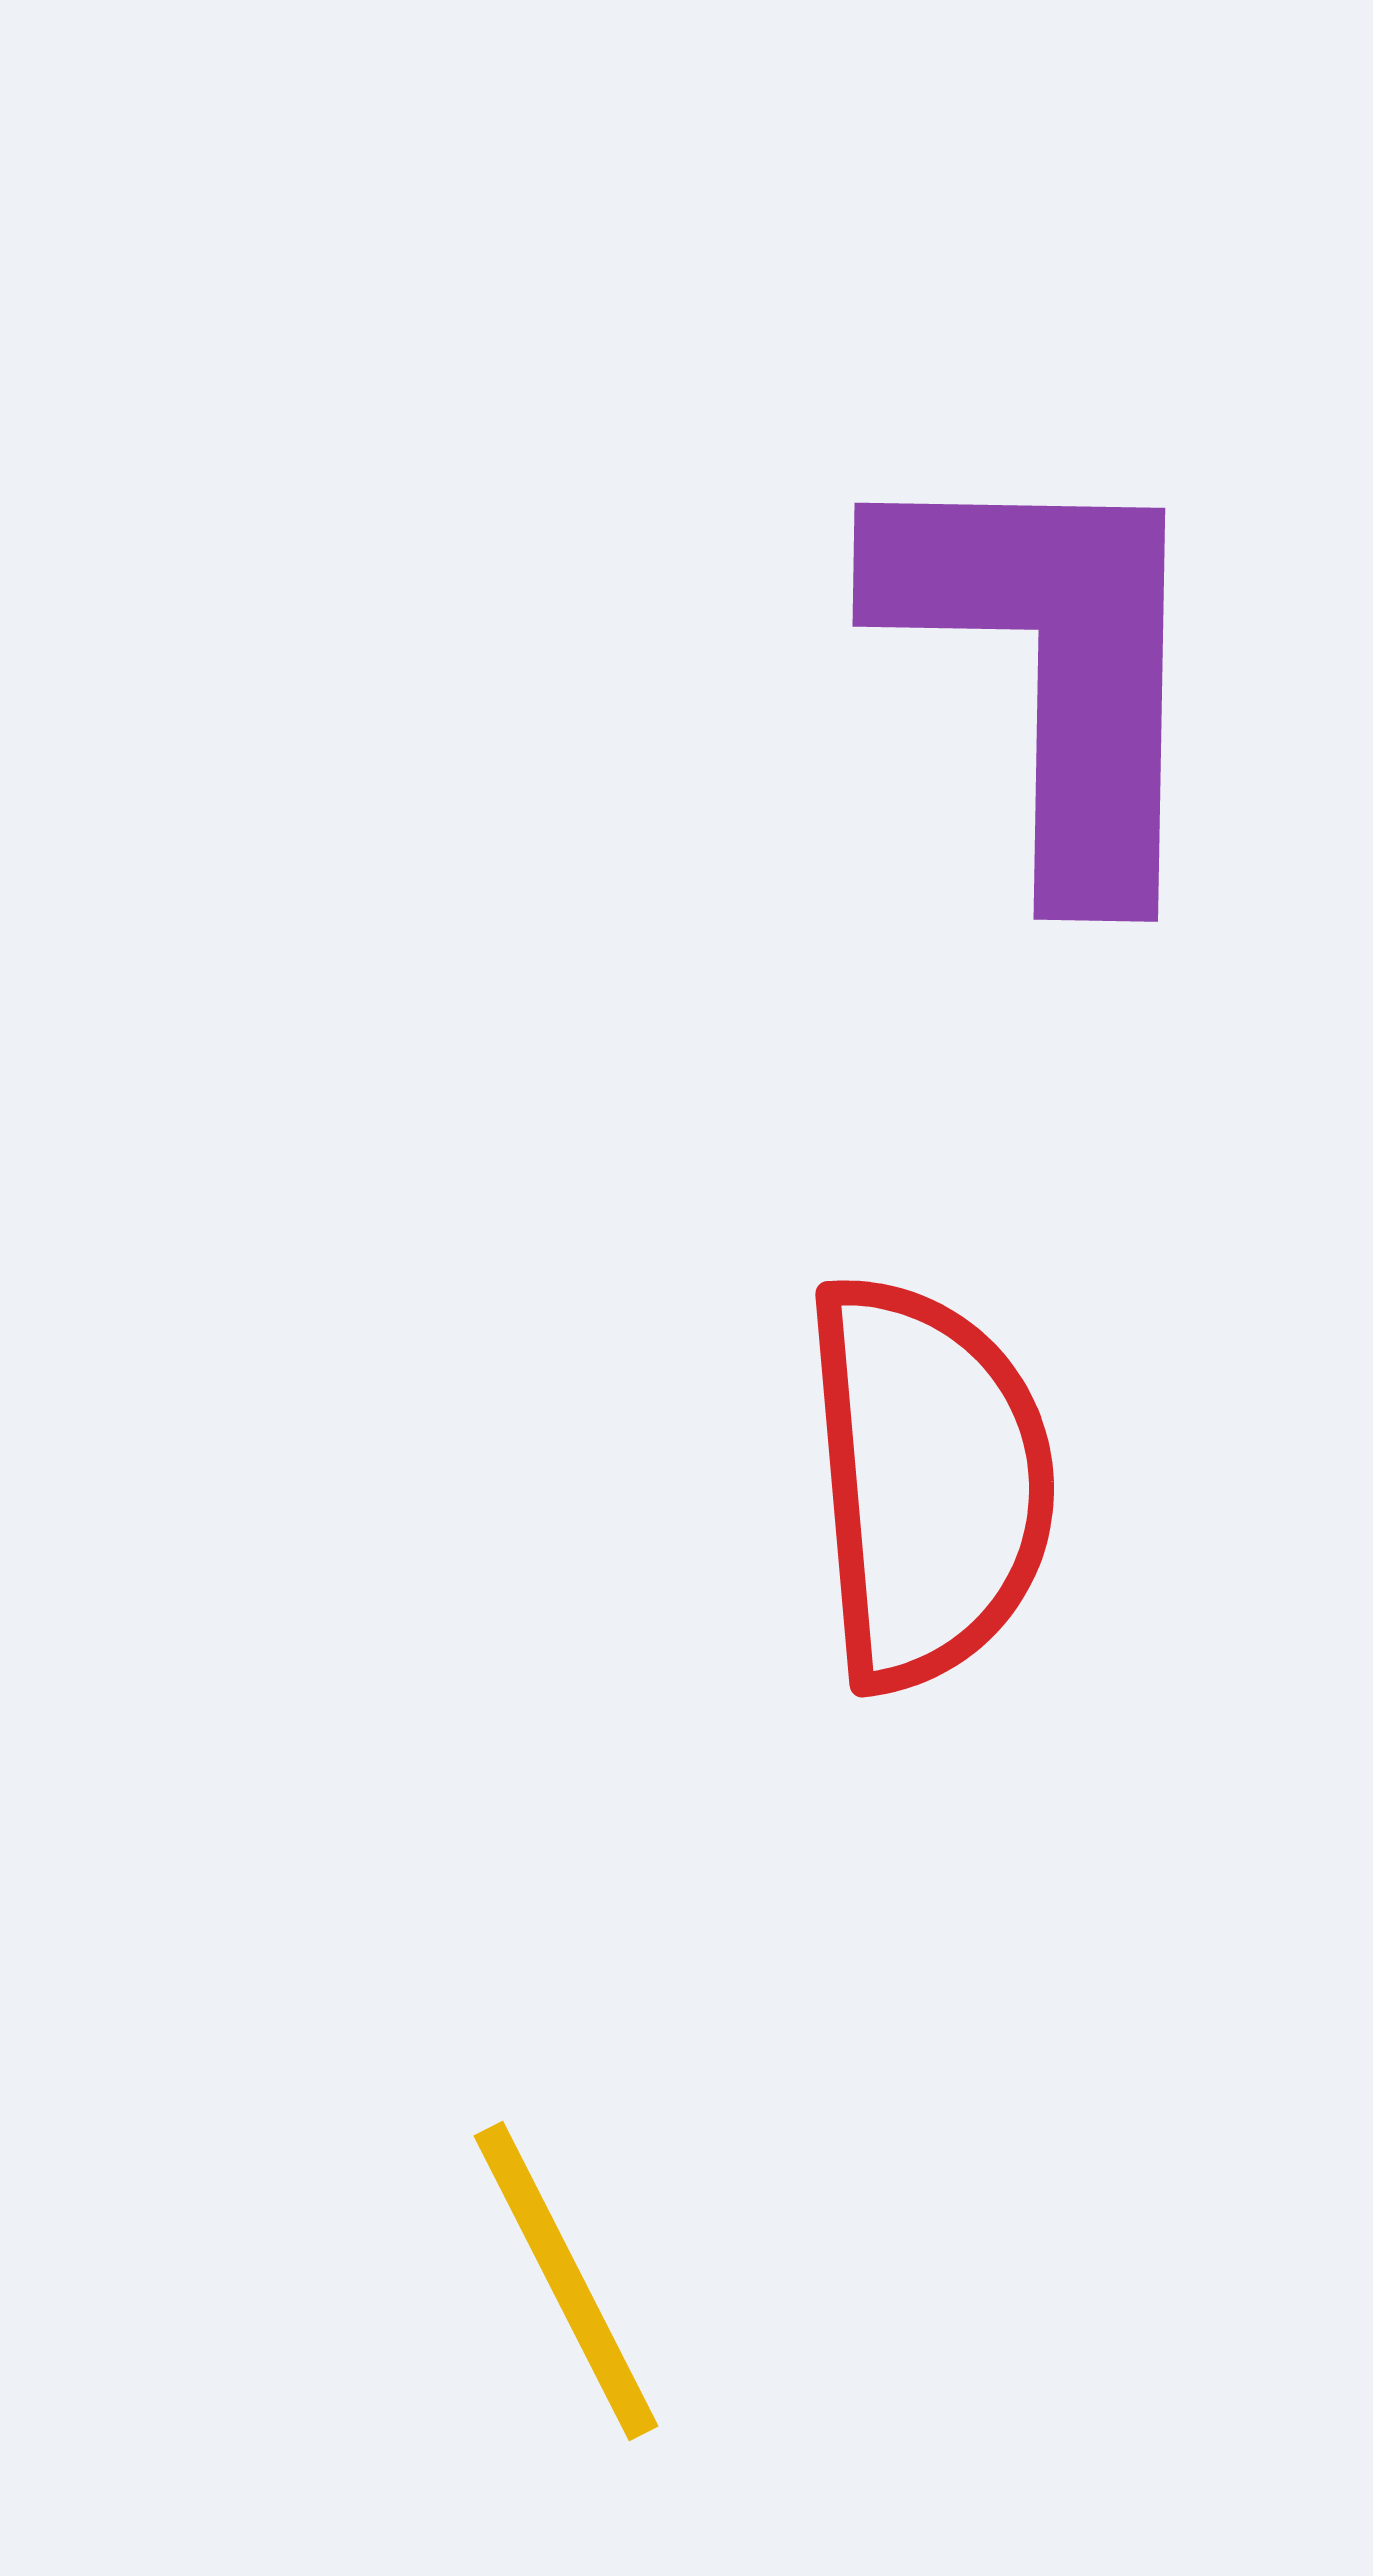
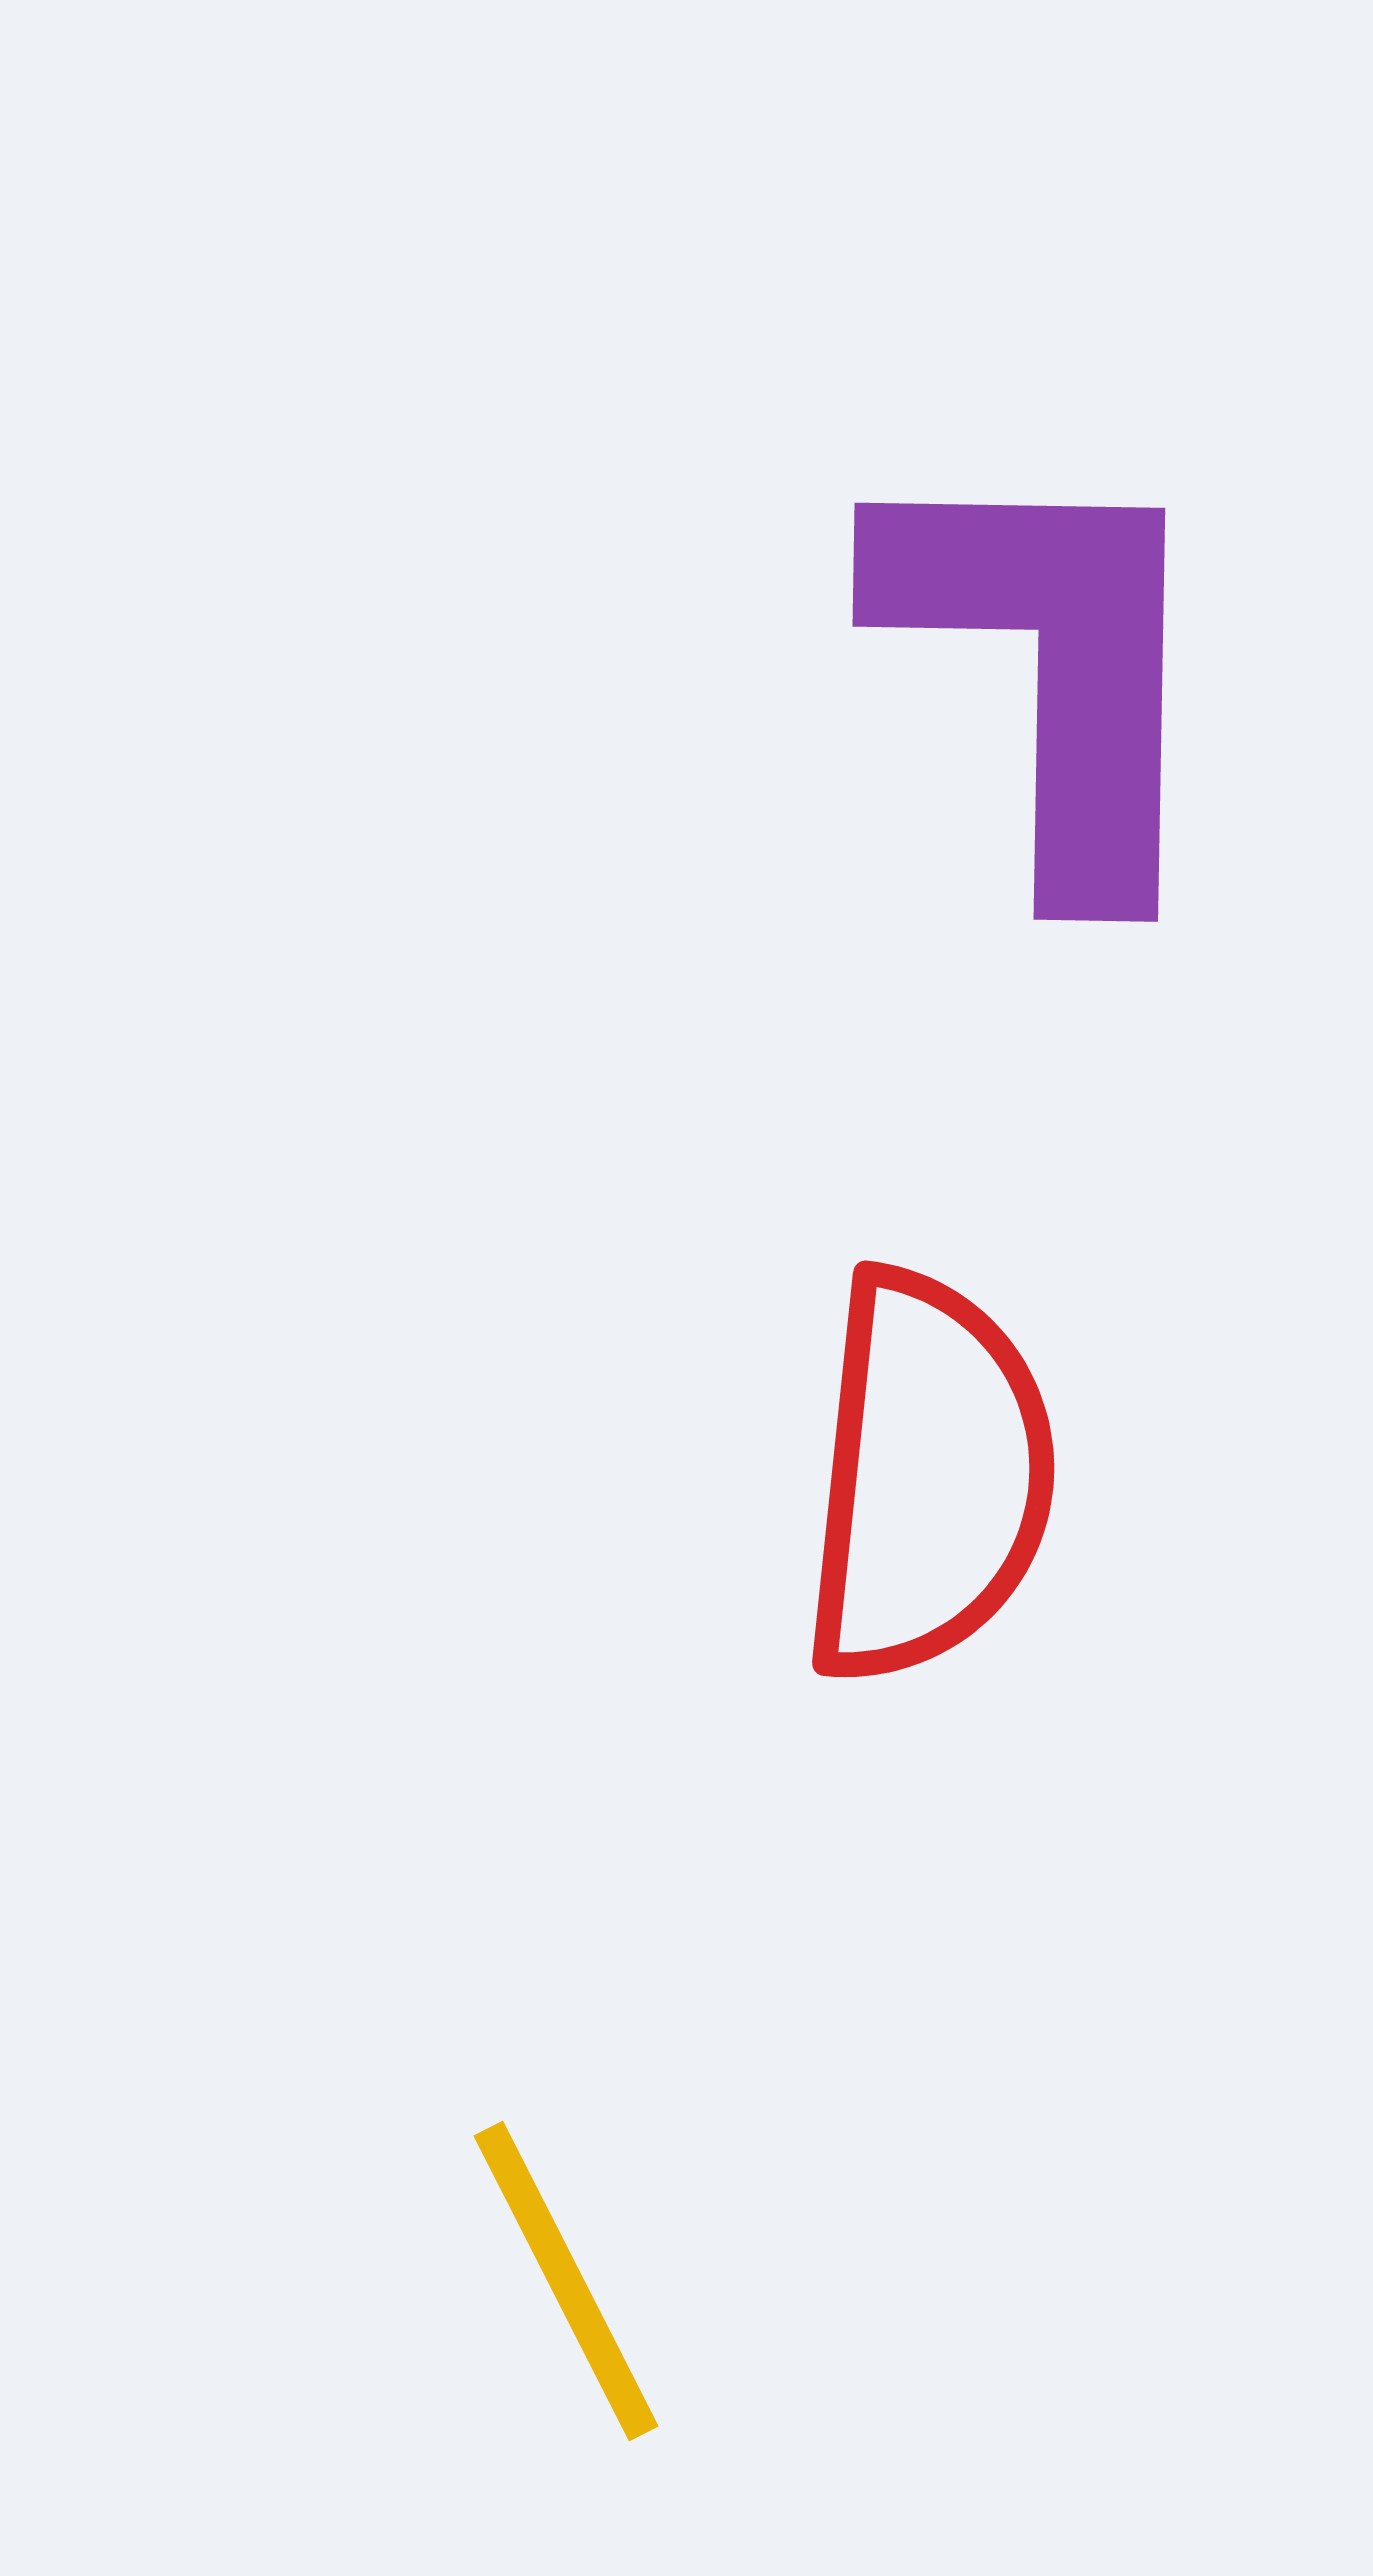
red semicircle: moved 5 px up; rotated 11 degrees clockwise
